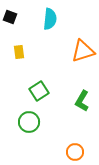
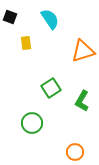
cyan semicircle: rotated 40 degrees counterclockwise
yellow rectangle: moved 7 px right, 9 px up
green square: moved 12 px right, 3 px up
green circle: moved 3 px right, 1 px down
